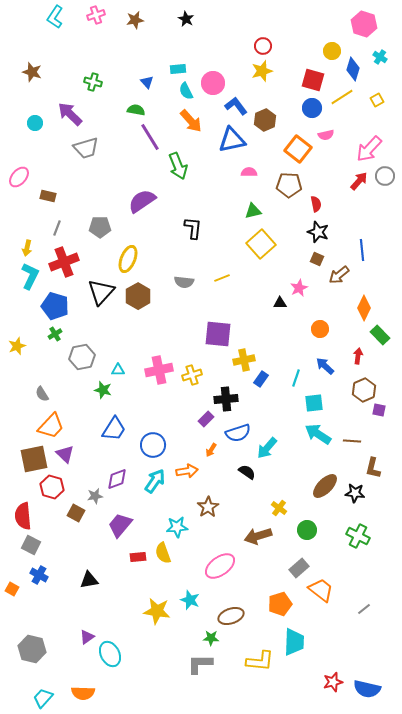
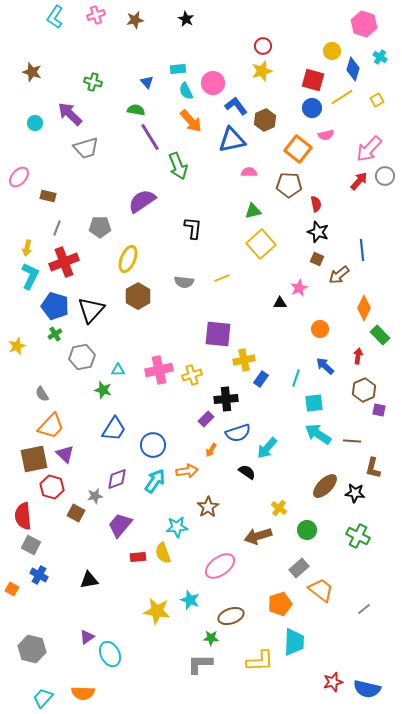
black triangle at (101, 292): moved 10 px left, 18 px down
yellow L-shape at (260, 661): rotated 8 degrees counterclockwise
